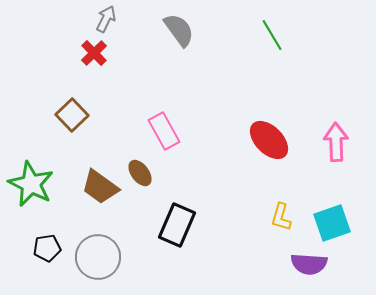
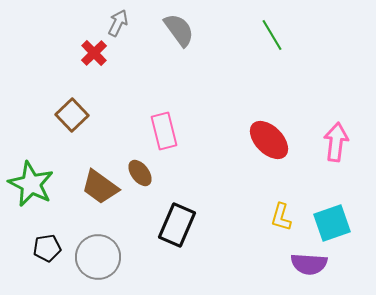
gray arrow: moved 12 px right, 4 px down
pink rectangle: rotated 15 degrees clockwise
pink arrow: rotated 9 degrees clockwise
